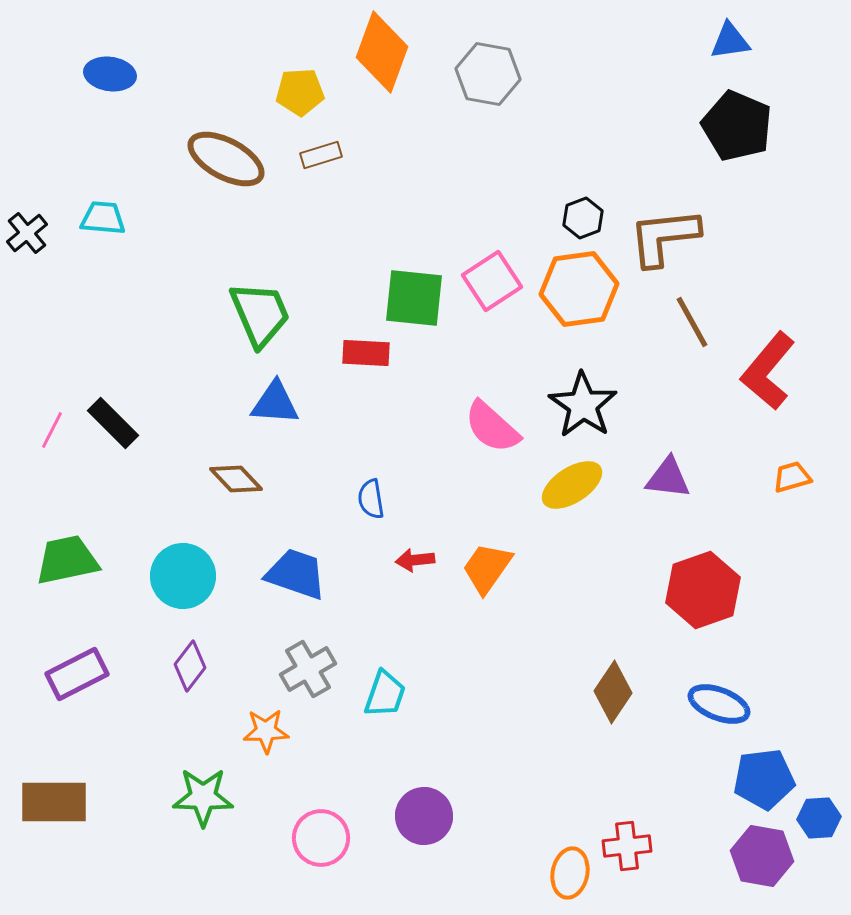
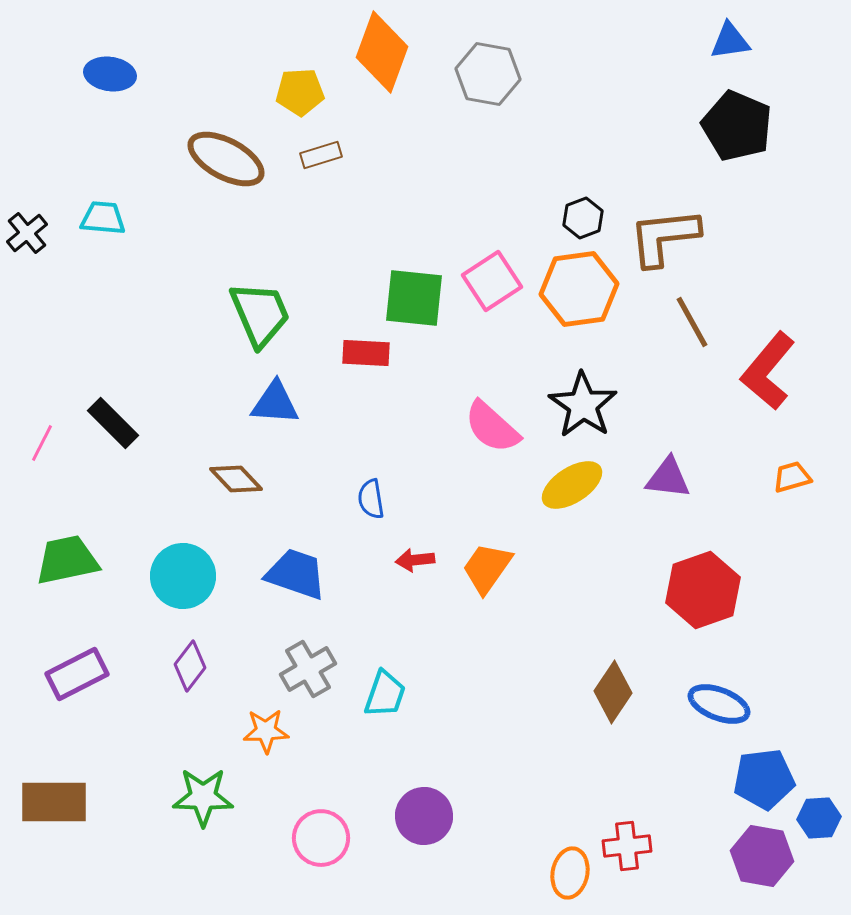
pink line at (52, 430): moved 10 px left, 13 px down
